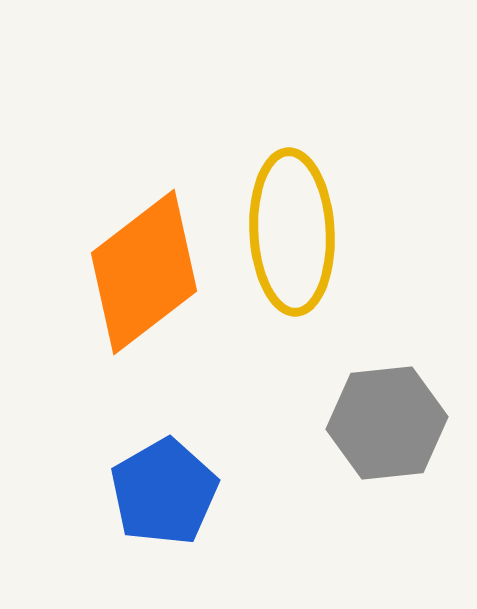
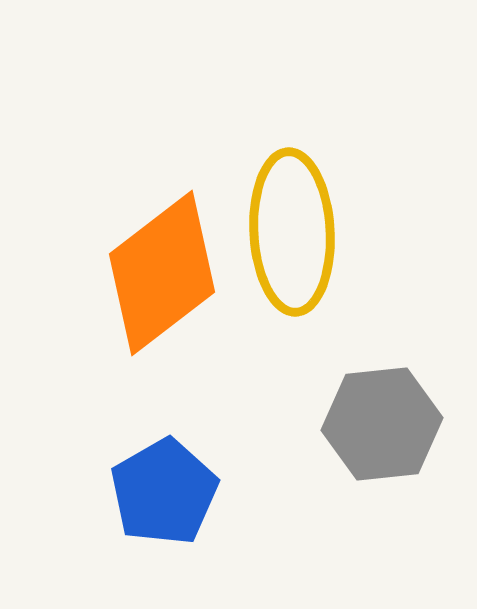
orange diamond: moved 18 px right, 1 px down
gray hexagon: moved 5 px left, 1 px down
